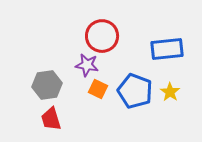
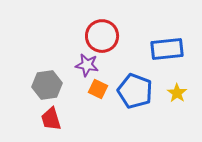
yellow star: moved 7 px right, 1 px down
